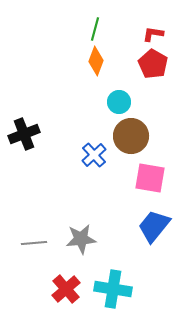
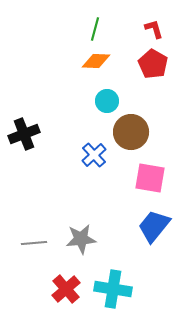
red L-shape: moved 1 px right, 5 px up; rotated 65 degrees clockwise
orange diamond: rotated 72 degrees clockwise
cyan circle: moved 12 px left, 1 px up
brown circle: moved 4 px up
